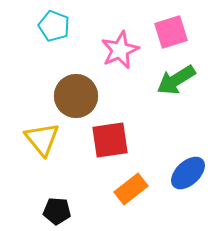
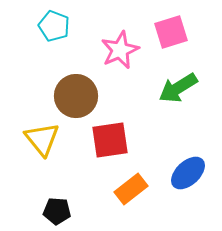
green arrow: moved 2 px right, 8 px down
